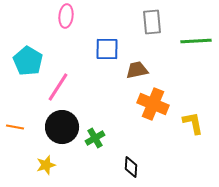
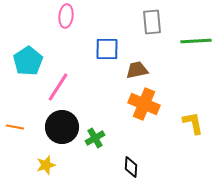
cyan pentagon: rotated 8 degrees clockwise
orange cross: moved 9 px left
